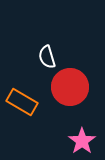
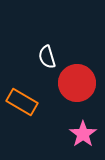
red circle: moved 7 px right, 4 px up
pink star: moved 1 px right, 7 px up
